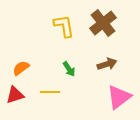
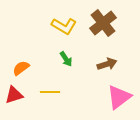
yellow L-shape: rotated 130 degrees clockwise
green arrow: moved 3 px left, 10 px up
red triangle: moved 1 px left
